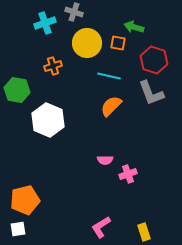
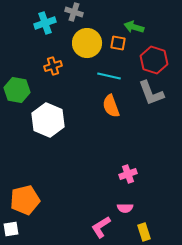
orange semicircle: rotated 65 degrees counterclockwise
pink semicircle: moved 20 px right, 48 px down
white square: moved 7 px left
